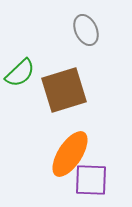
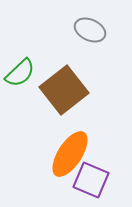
gray ellipse: moved 4 px right; rotated 40 degrees counterclockwise
brown square: rotated 21 degrees counterclockwise
purple square: rotated 21 degrees clockwise
